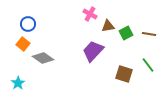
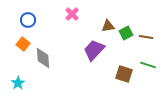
pink cross: moved 18 px left; rotated 16 degrees clockwise
blue circle: moved 4 px up
brown line: moved 3 px left, 3 px down
purple trapezoid: moved 1 px right, 1 px up
gray diamond: rotated 50 degrees clockwise
green line: rotated 35 degrees counterclockwise
